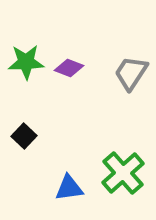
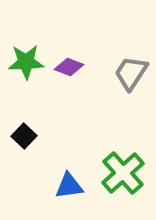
purple diamond: moved 1 px up
blue triangle: moved 2 px up
